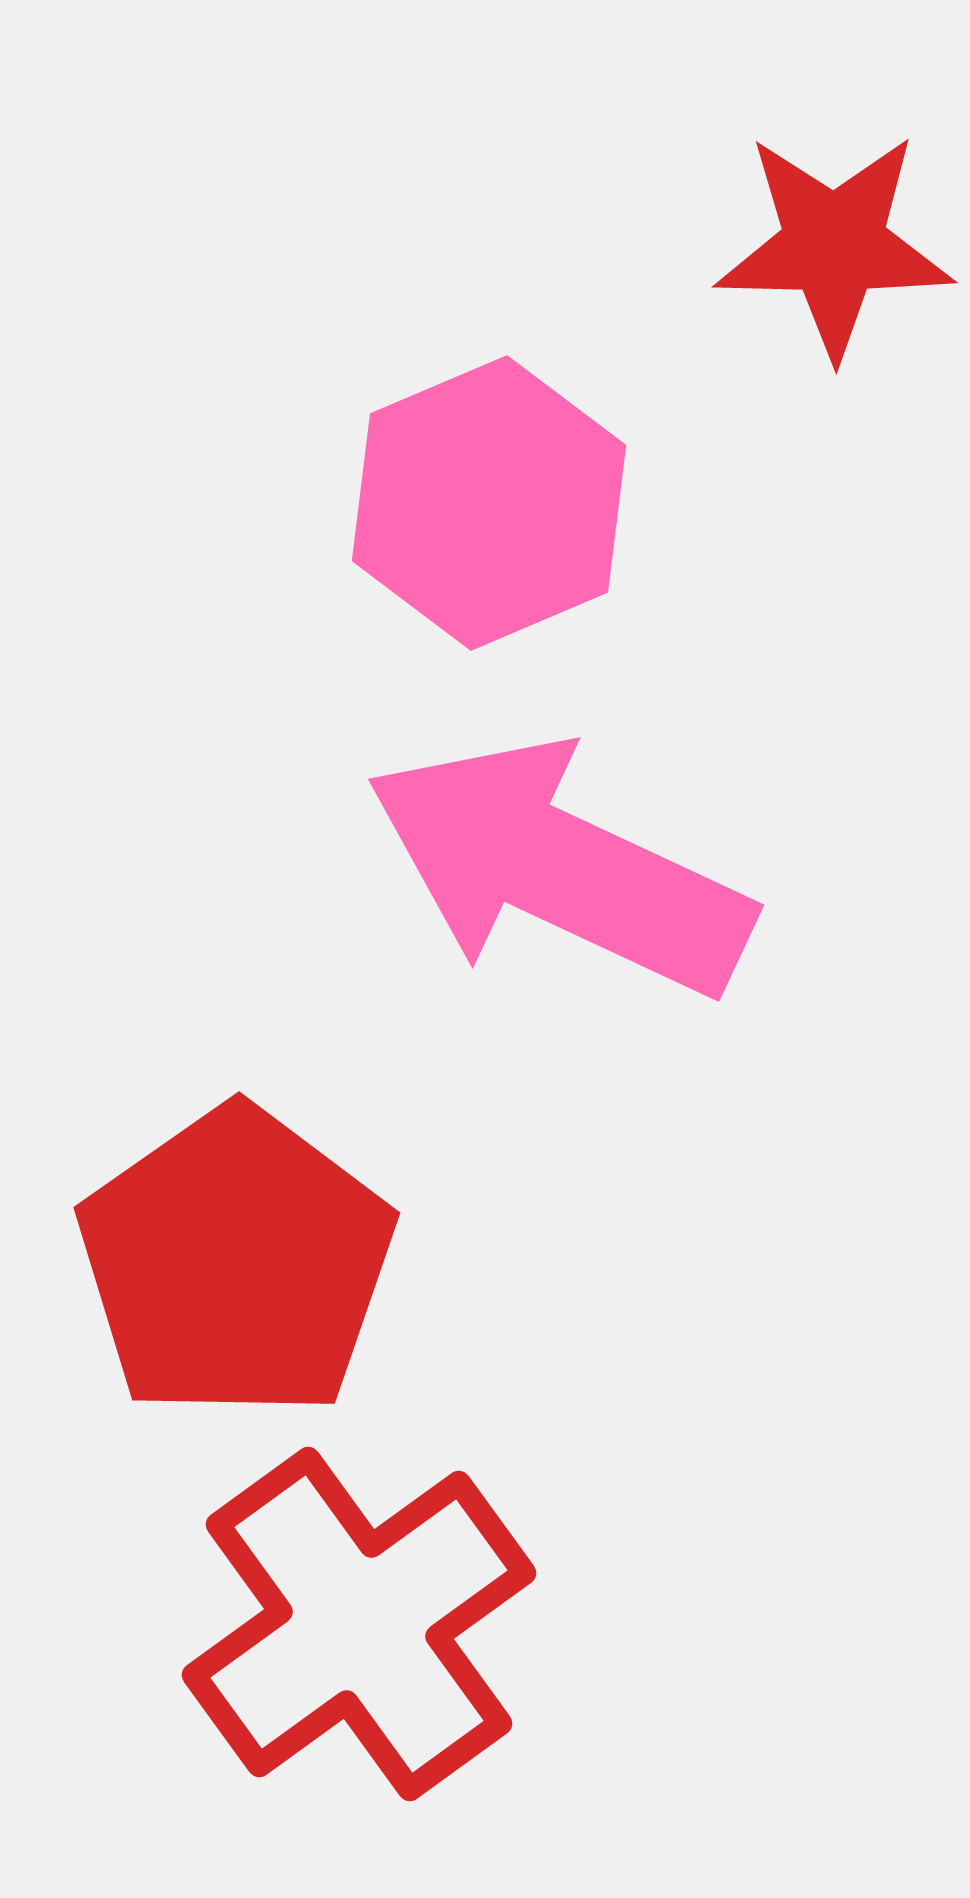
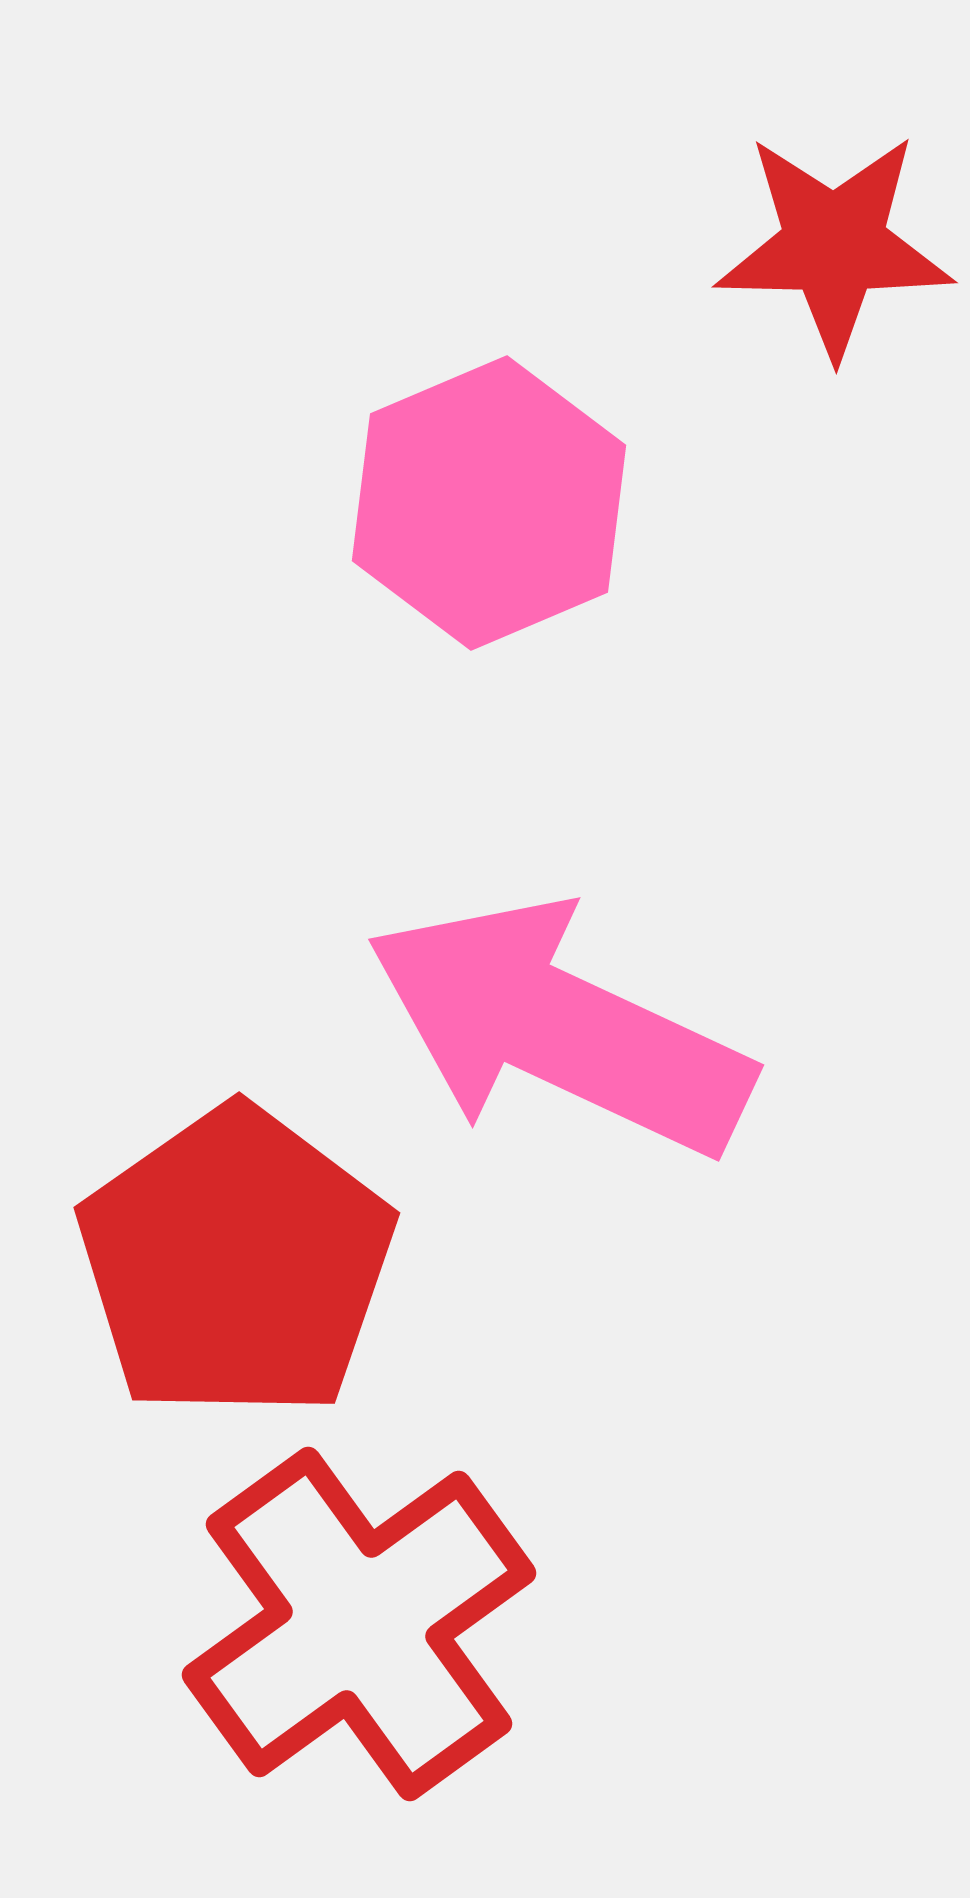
pink arrow: moved 160 px down
